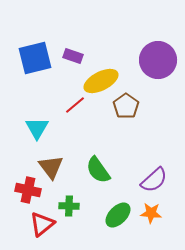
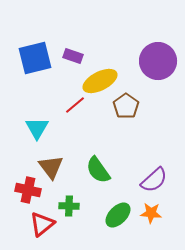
purple circle: moved 1 px down
yellow ellipse: moved 1 px left
